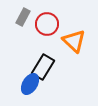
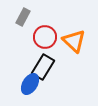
red circle: moved 2 px left, 13 px down
